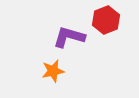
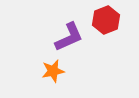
purple L-shape: rotated 140 degrees clockwise
